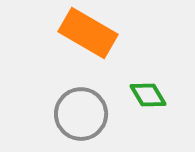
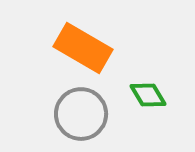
orange rectangle: moved 5 px left, 15 px down
